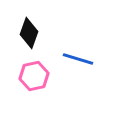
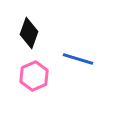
pink hexagon: rotated 12 degrees counterclockwise
